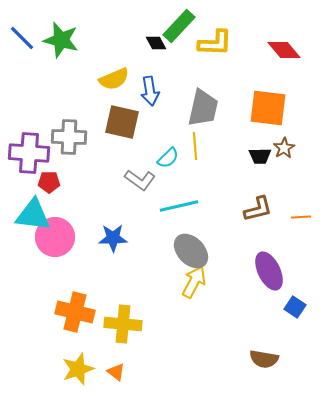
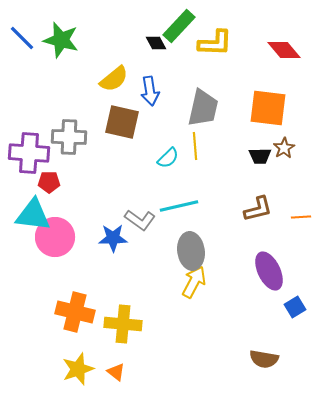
yellow semicircle: rotated 16 degrees counterclockwise
gray L-shape: moved 40 px down
gray ellipse: rotated 36 degrees clockwise
blue square: rotated 25 degrees clockwise
